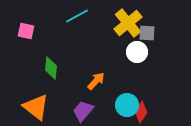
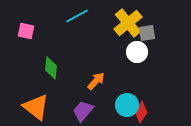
gray square: rotated 12 degrees counterclockwise
